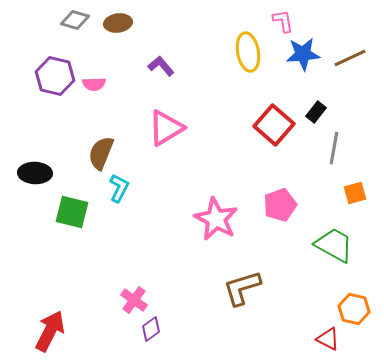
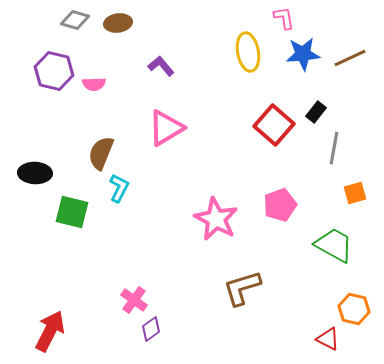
pink L-shape: moved 1 px right, 3 px up
purple hexagon: moved 1 px left, 5 px up
